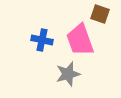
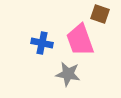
blue cross: moved 3 px down
gray star: rotated 25 degrees clockwise
